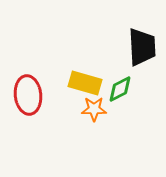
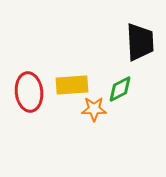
black trapezoid: moved 2 px left, 5 px up
yellow rectangle: moved 13 px left, 2 px down; rotated 20 degrees counterclockwise
red ellipse: moved 1 px right, 3 px up
